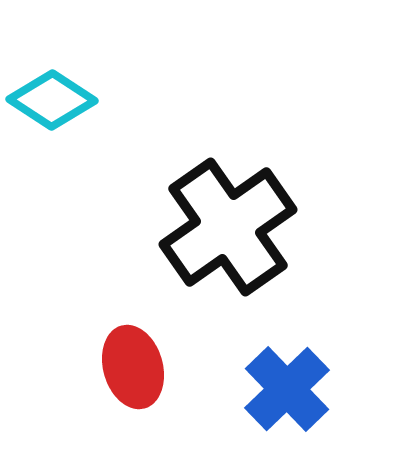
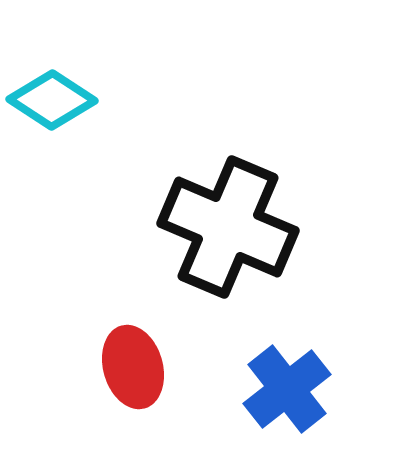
black cross: rotated 32 degrees counterclockwise
blue cross: rotated 6 degrees clockwise
